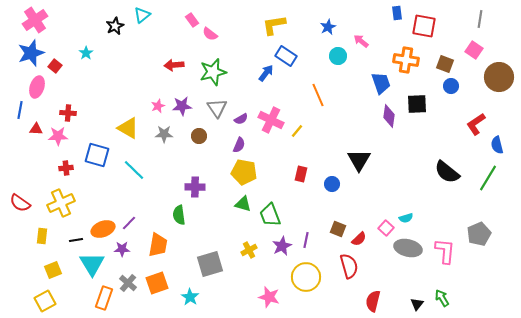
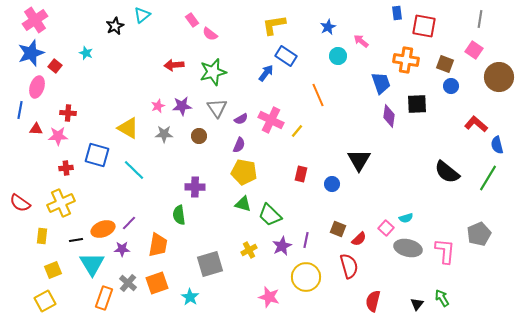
cyan star at (86, 53): rotated 16 degrees counterclockwise
red L-shape at (476, 124): rotated 75 degrees clockwise
green trapezoid at (270, 215): rotated 25 degrees counterclockwise
